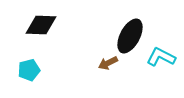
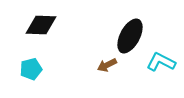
cyan L-shape: moved 5 px down
brown arrow: moved 1 px left, 2 px down
cyan pentagon: moved 2 px right, 1 px up
